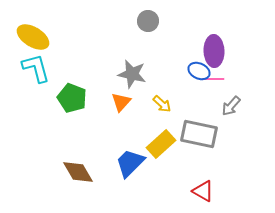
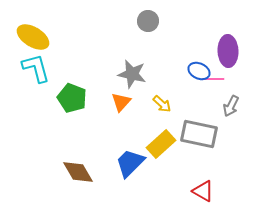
purple ellipse: moved 14 px right
gray arrow: rotated 15 degrees counterclockwise
